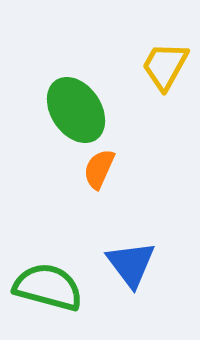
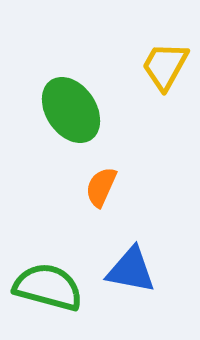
green ellipse: moved 5 px left
orange semicircle: moved 2 px right, 18 px down
blue triangle: moved 6 px down; rotated 42 degrees counterclockwise
